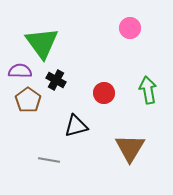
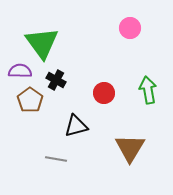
brown pentagon: moved 2 px right
gray line: moved 7 px right, 1 px up
